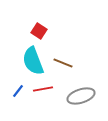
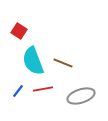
red square: moved 20 px left
